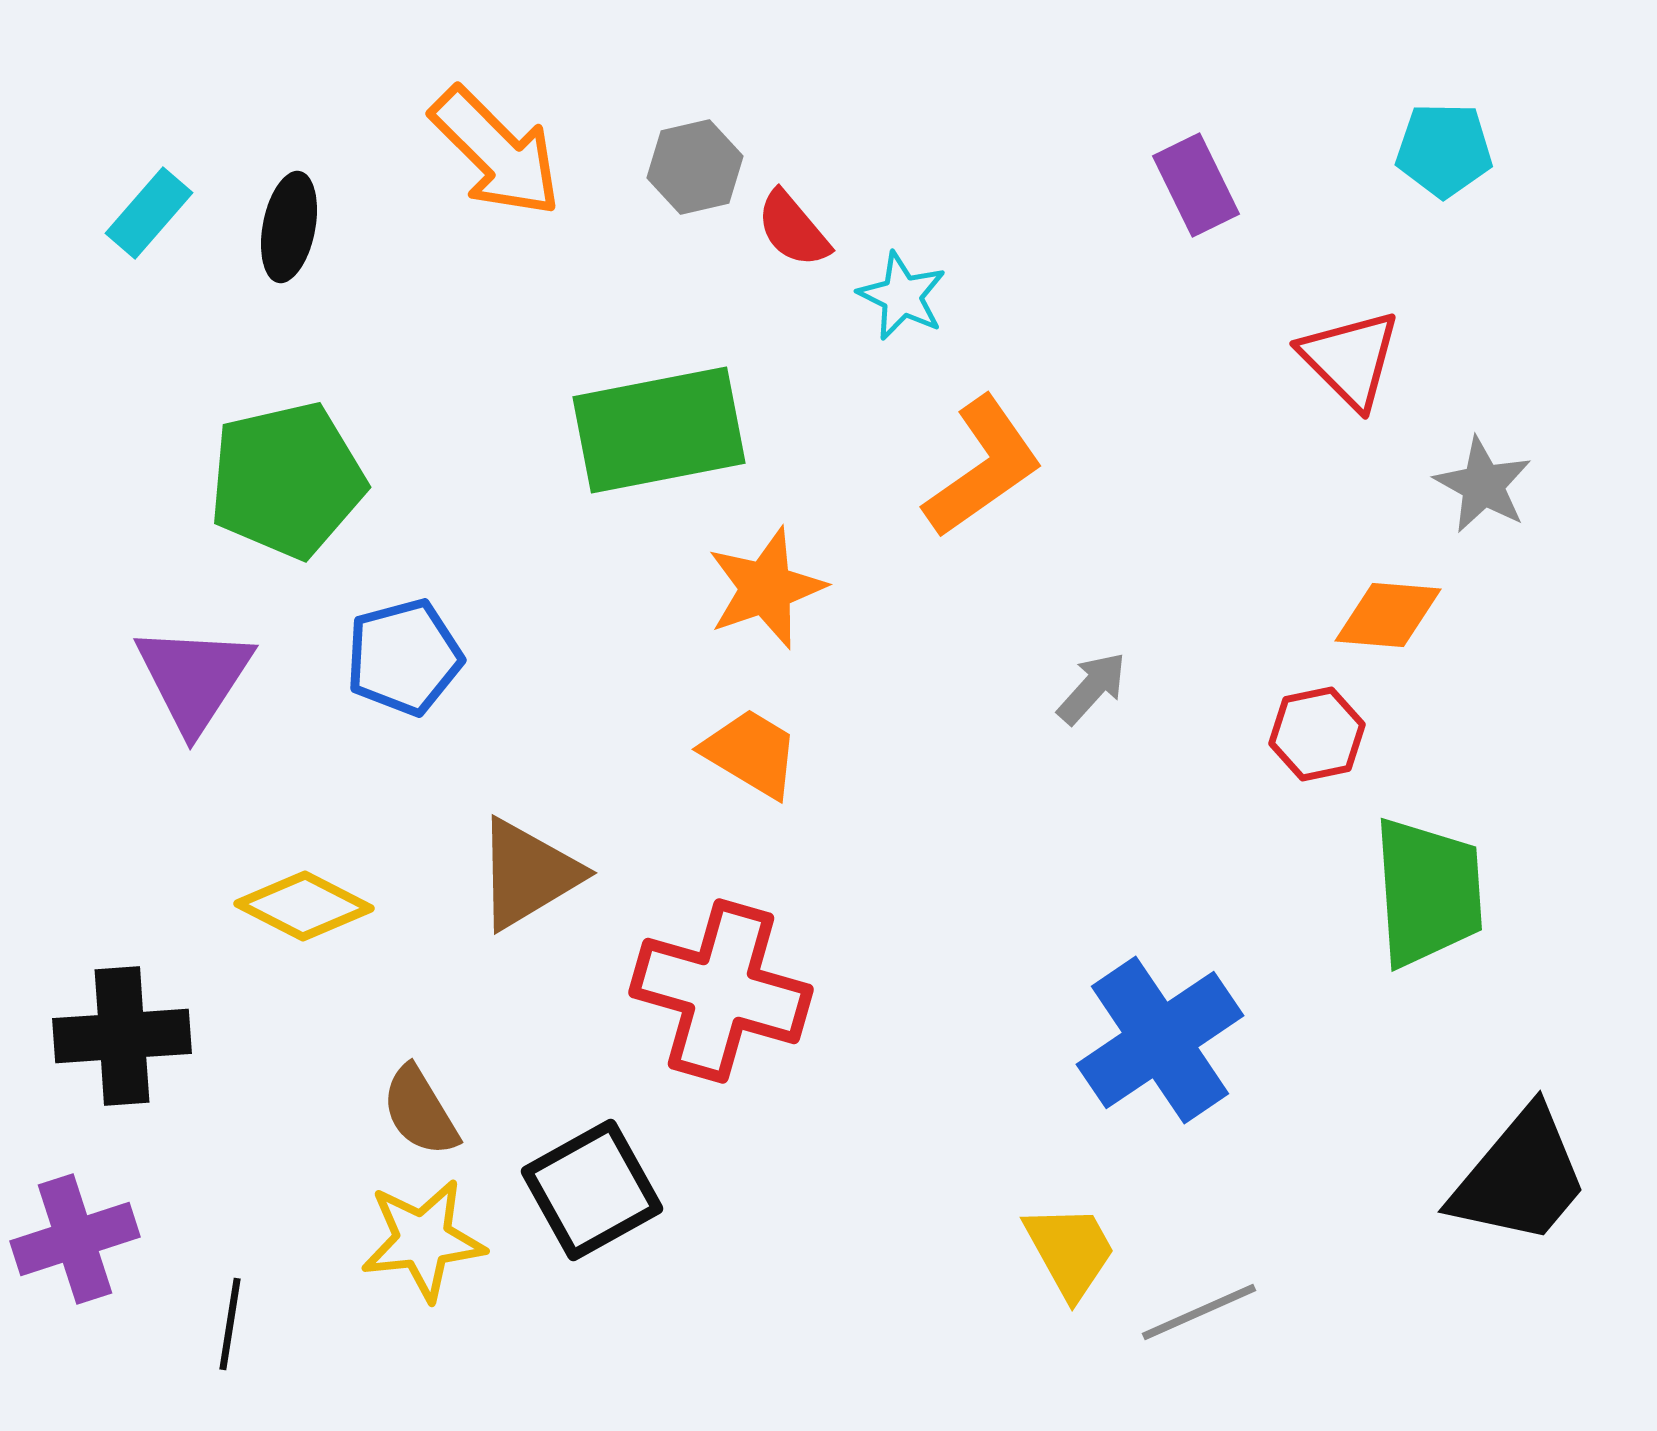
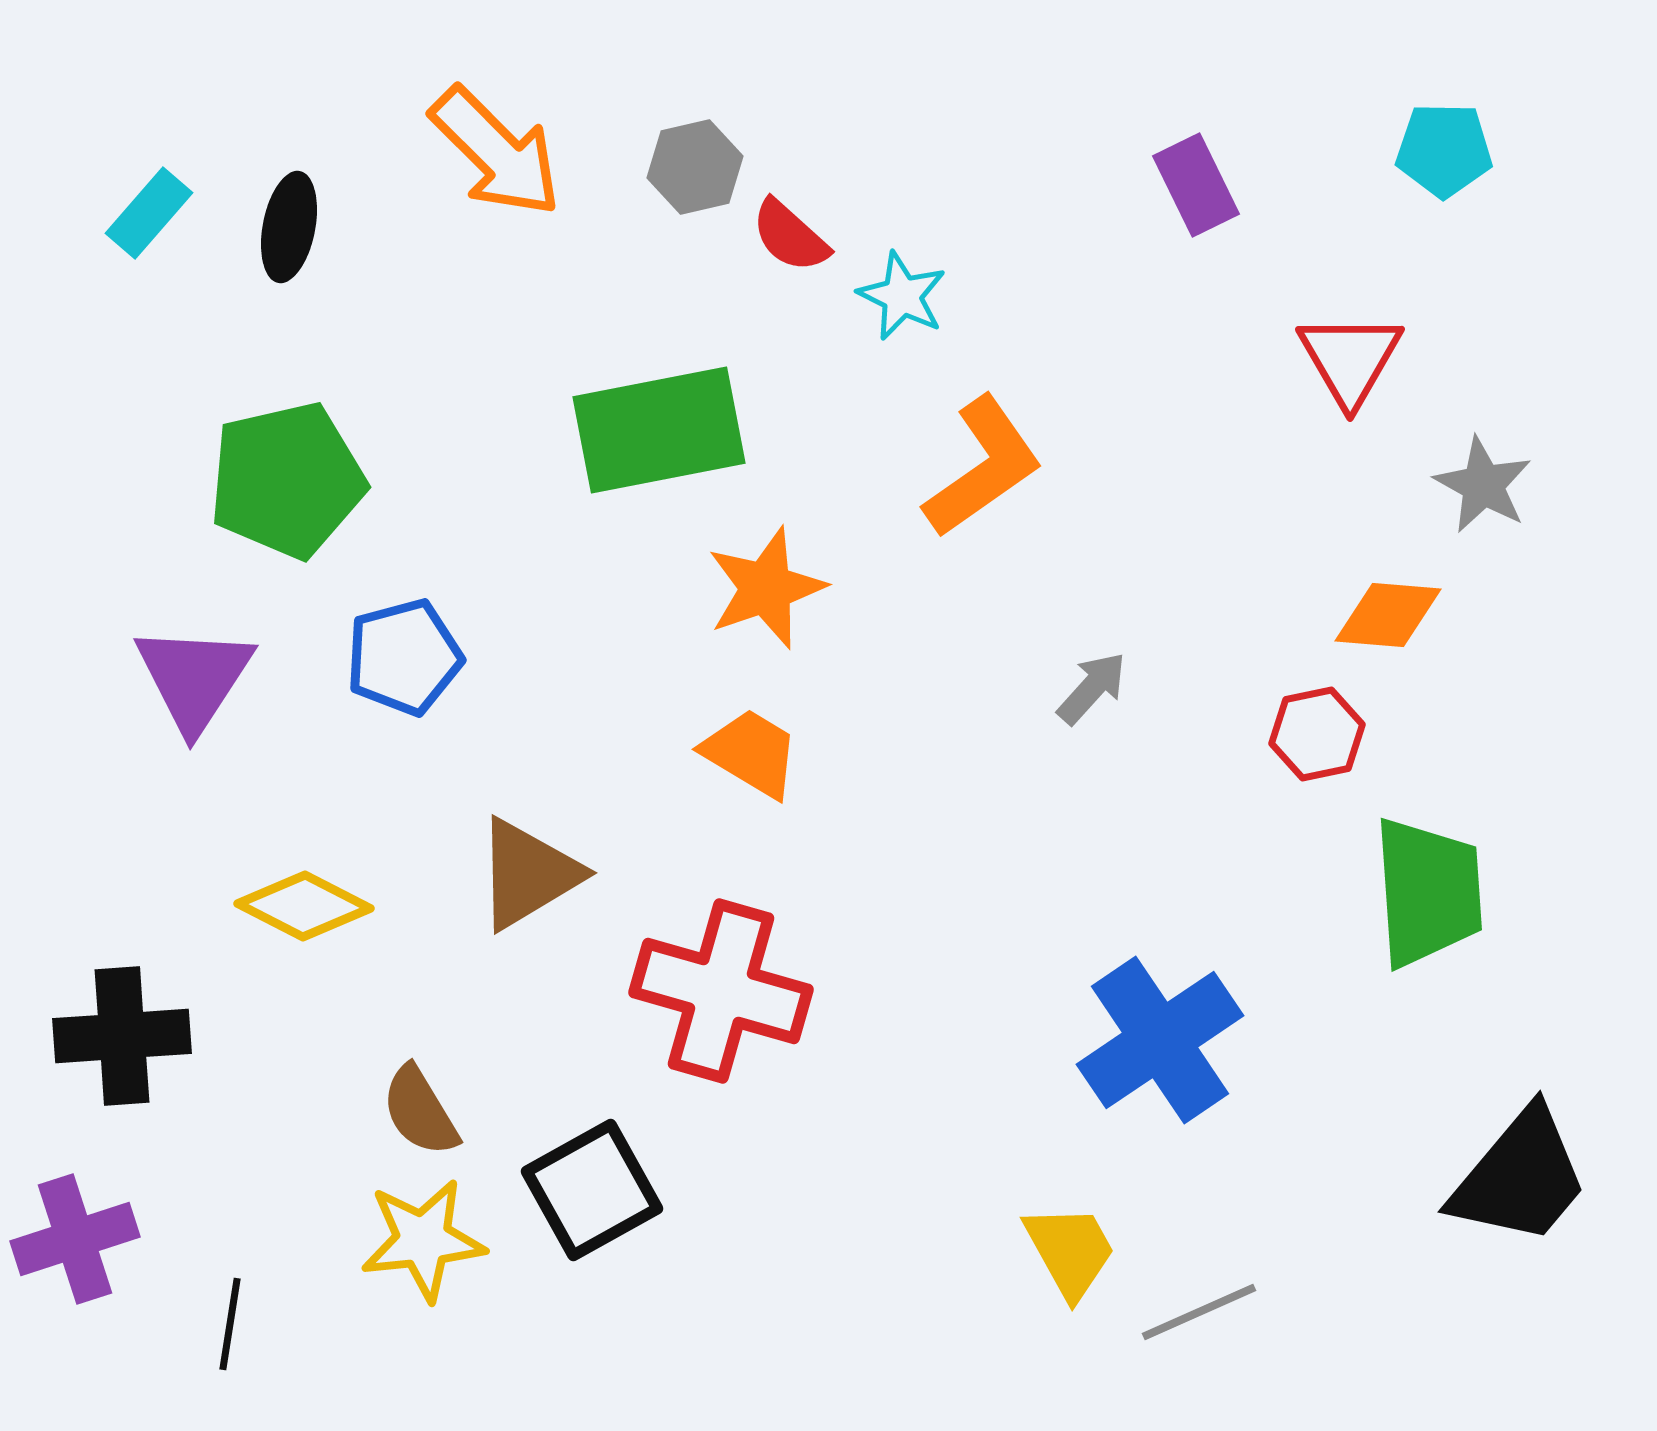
red semicircle: moved 3 px left, 7 px down; rotated 8 degrees counterclockwise
red triangle: rotated 15 degrees clockwise
